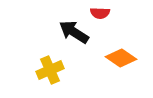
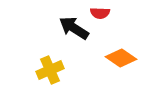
black arrow: moved 4 px up
